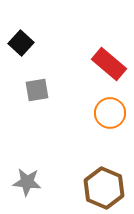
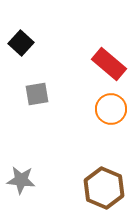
gray square: moved 4 px down
orange circle: moved 1 px right, 4 px up
gray star: moved 6 px left, 2 px up
